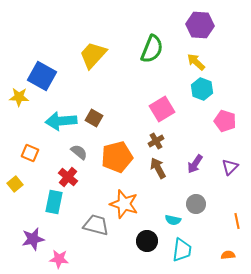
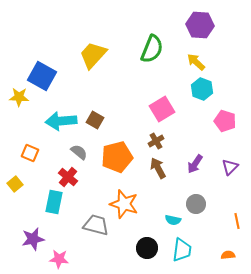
brown square: moved 1 px right, 2 px down
black circle: moved 7 px down
